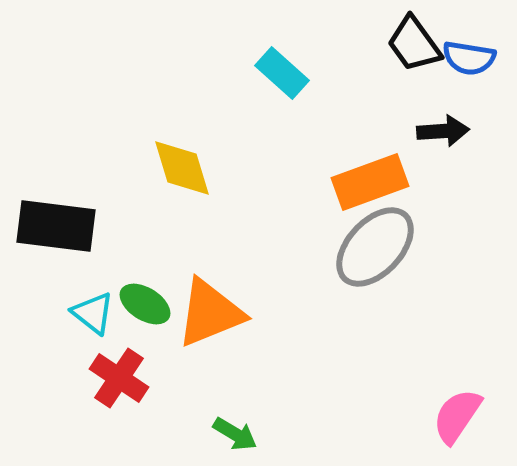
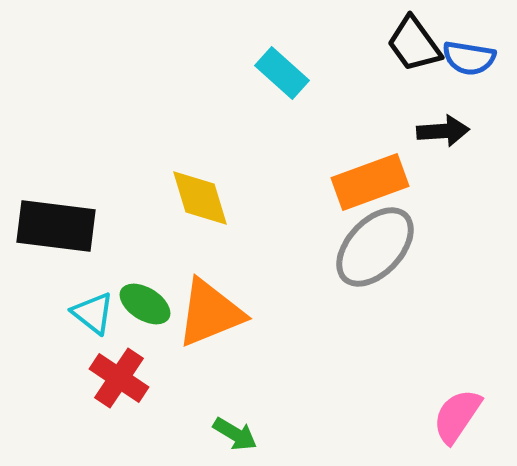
yellow diamond: moved 18 px right, 30 px down
